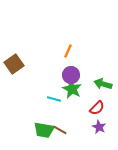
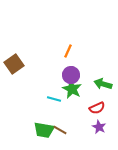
red semicircle: rotated 21 degrees clockwise
